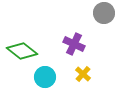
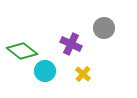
gray circle: moved 15 px down
purple cross: moved 3 px left
cyan circle: moved 6 px up
